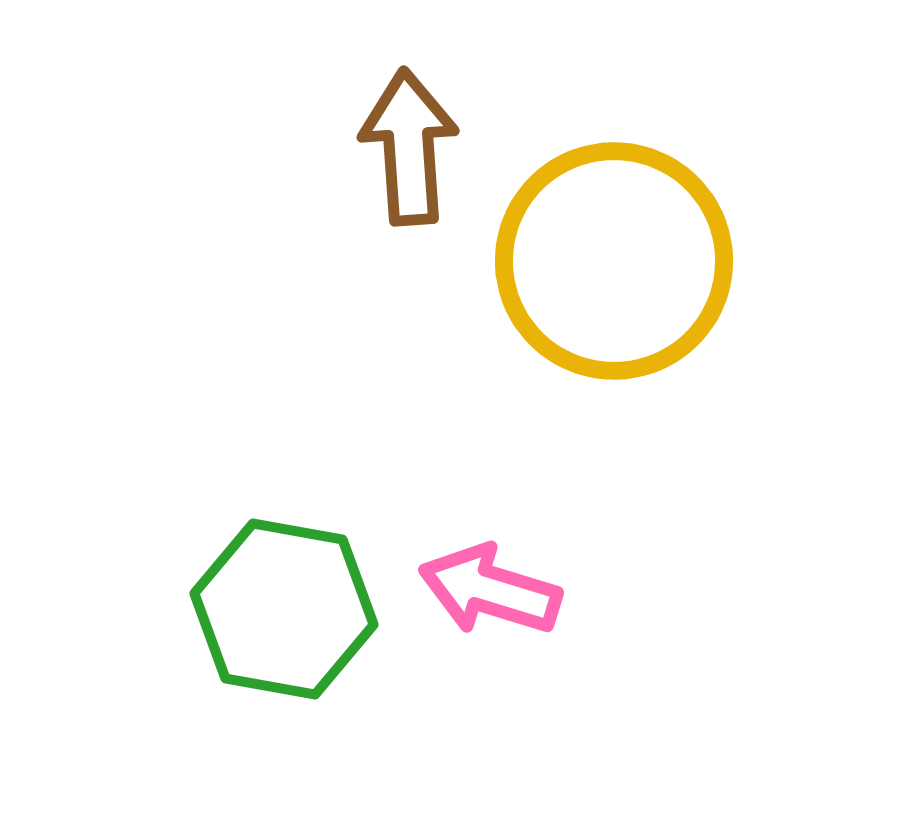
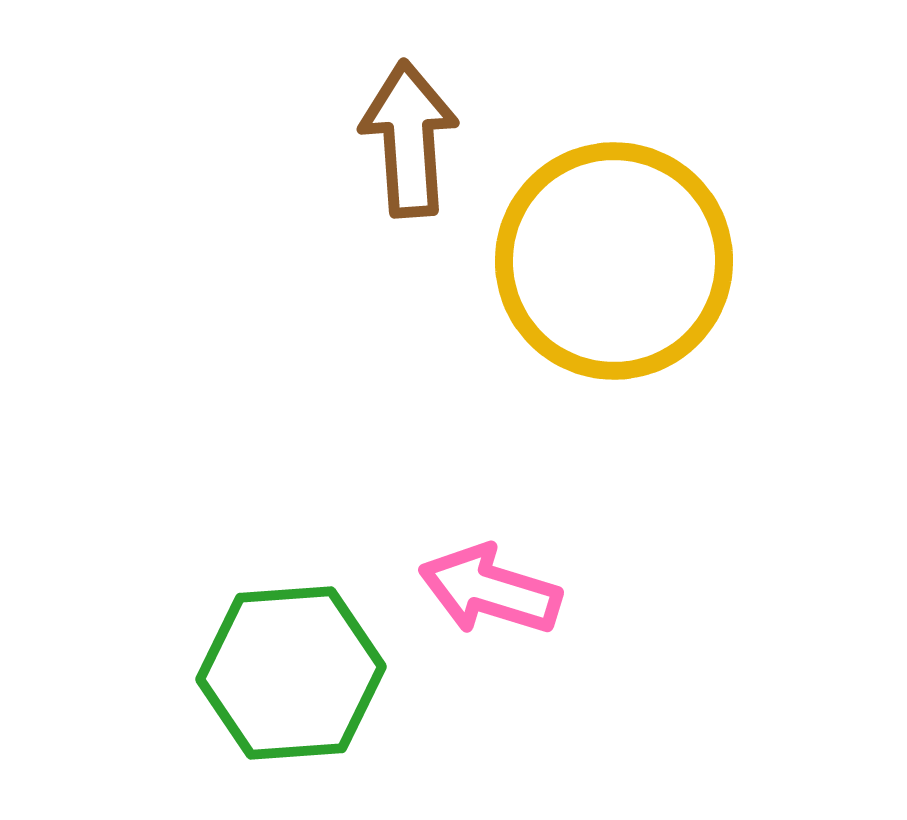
brown arrow: moved 8 px up
green hexagon: moved 7 px right, 64 px down; rotated 14 degrees counterclockwise
